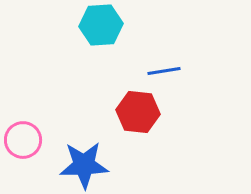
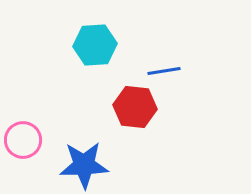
cyan hexagon: moved 6 px left, 20 px down
red hexagon: moved 3 px left, 5 px up
